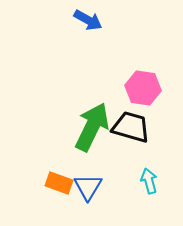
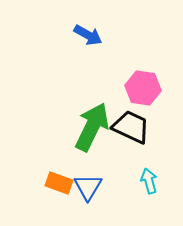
blue arrow: moved 15 px down
black trapezoid: rotated 9 degrees clockwise
